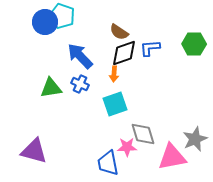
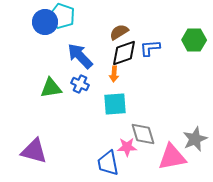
brown semicircle: rotated 114 degrees clockwise
green hexagon: moved 4 px up
cyan square: rotated 15 degrees clockwise
